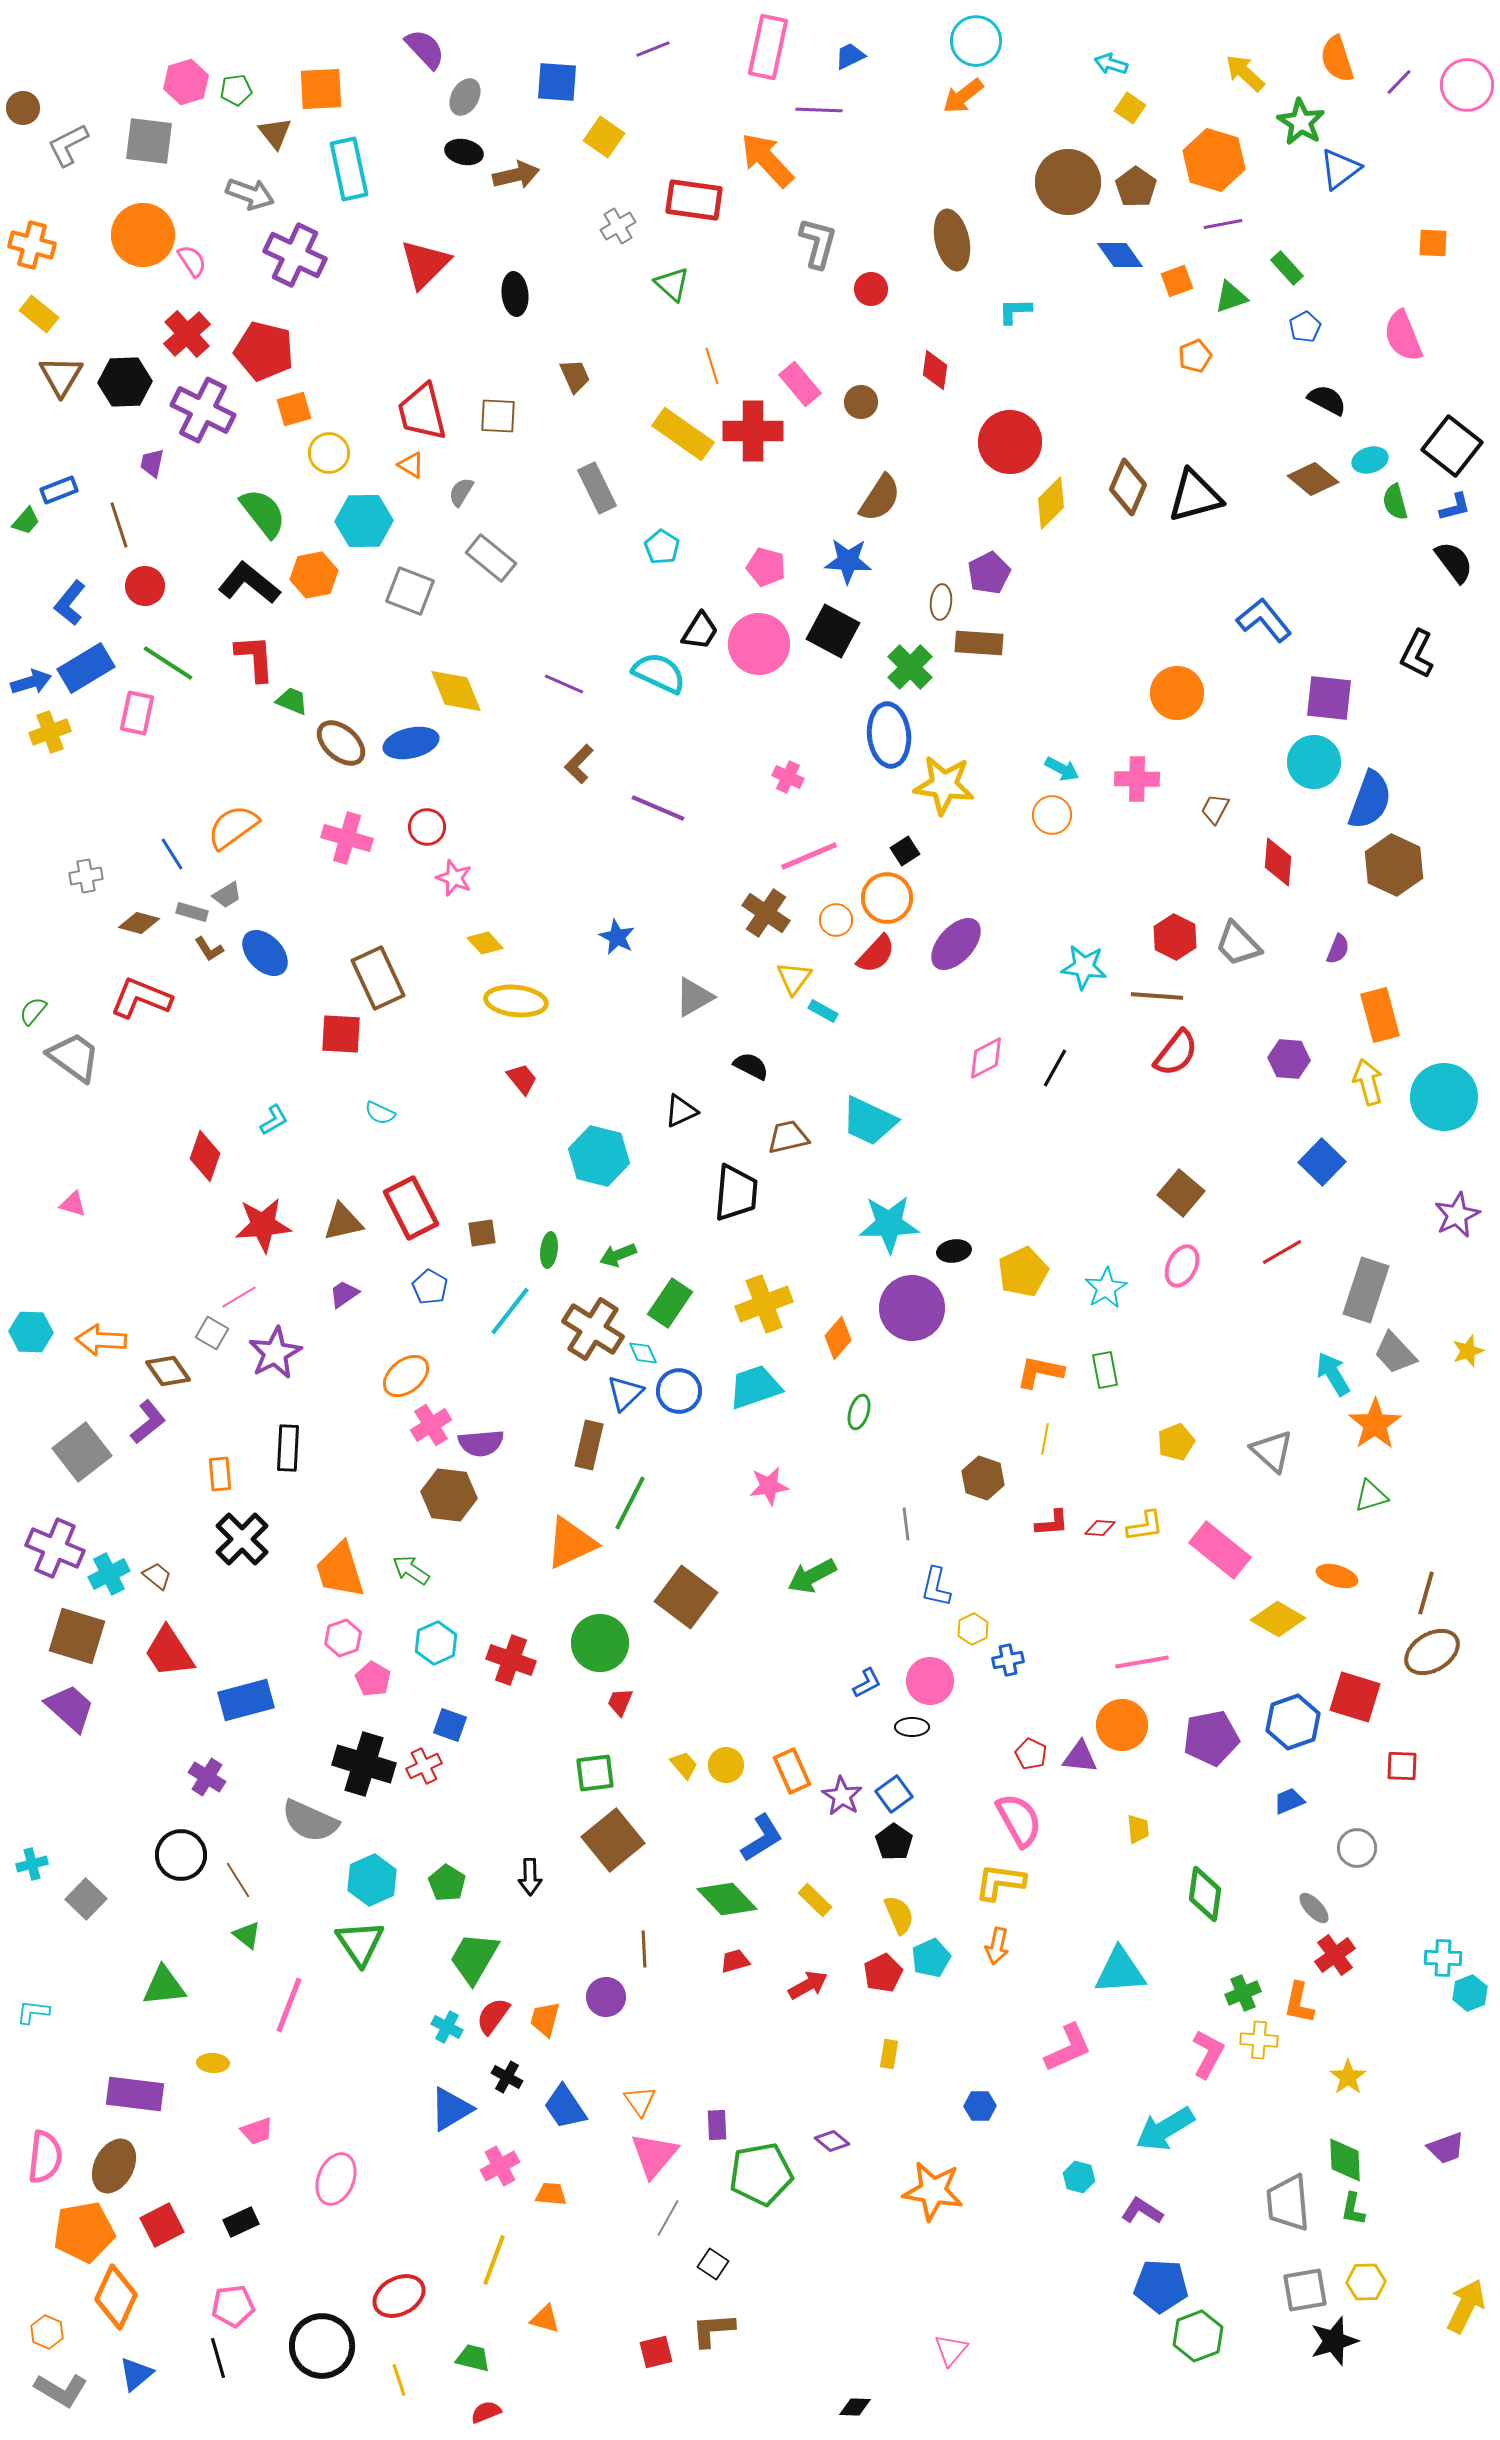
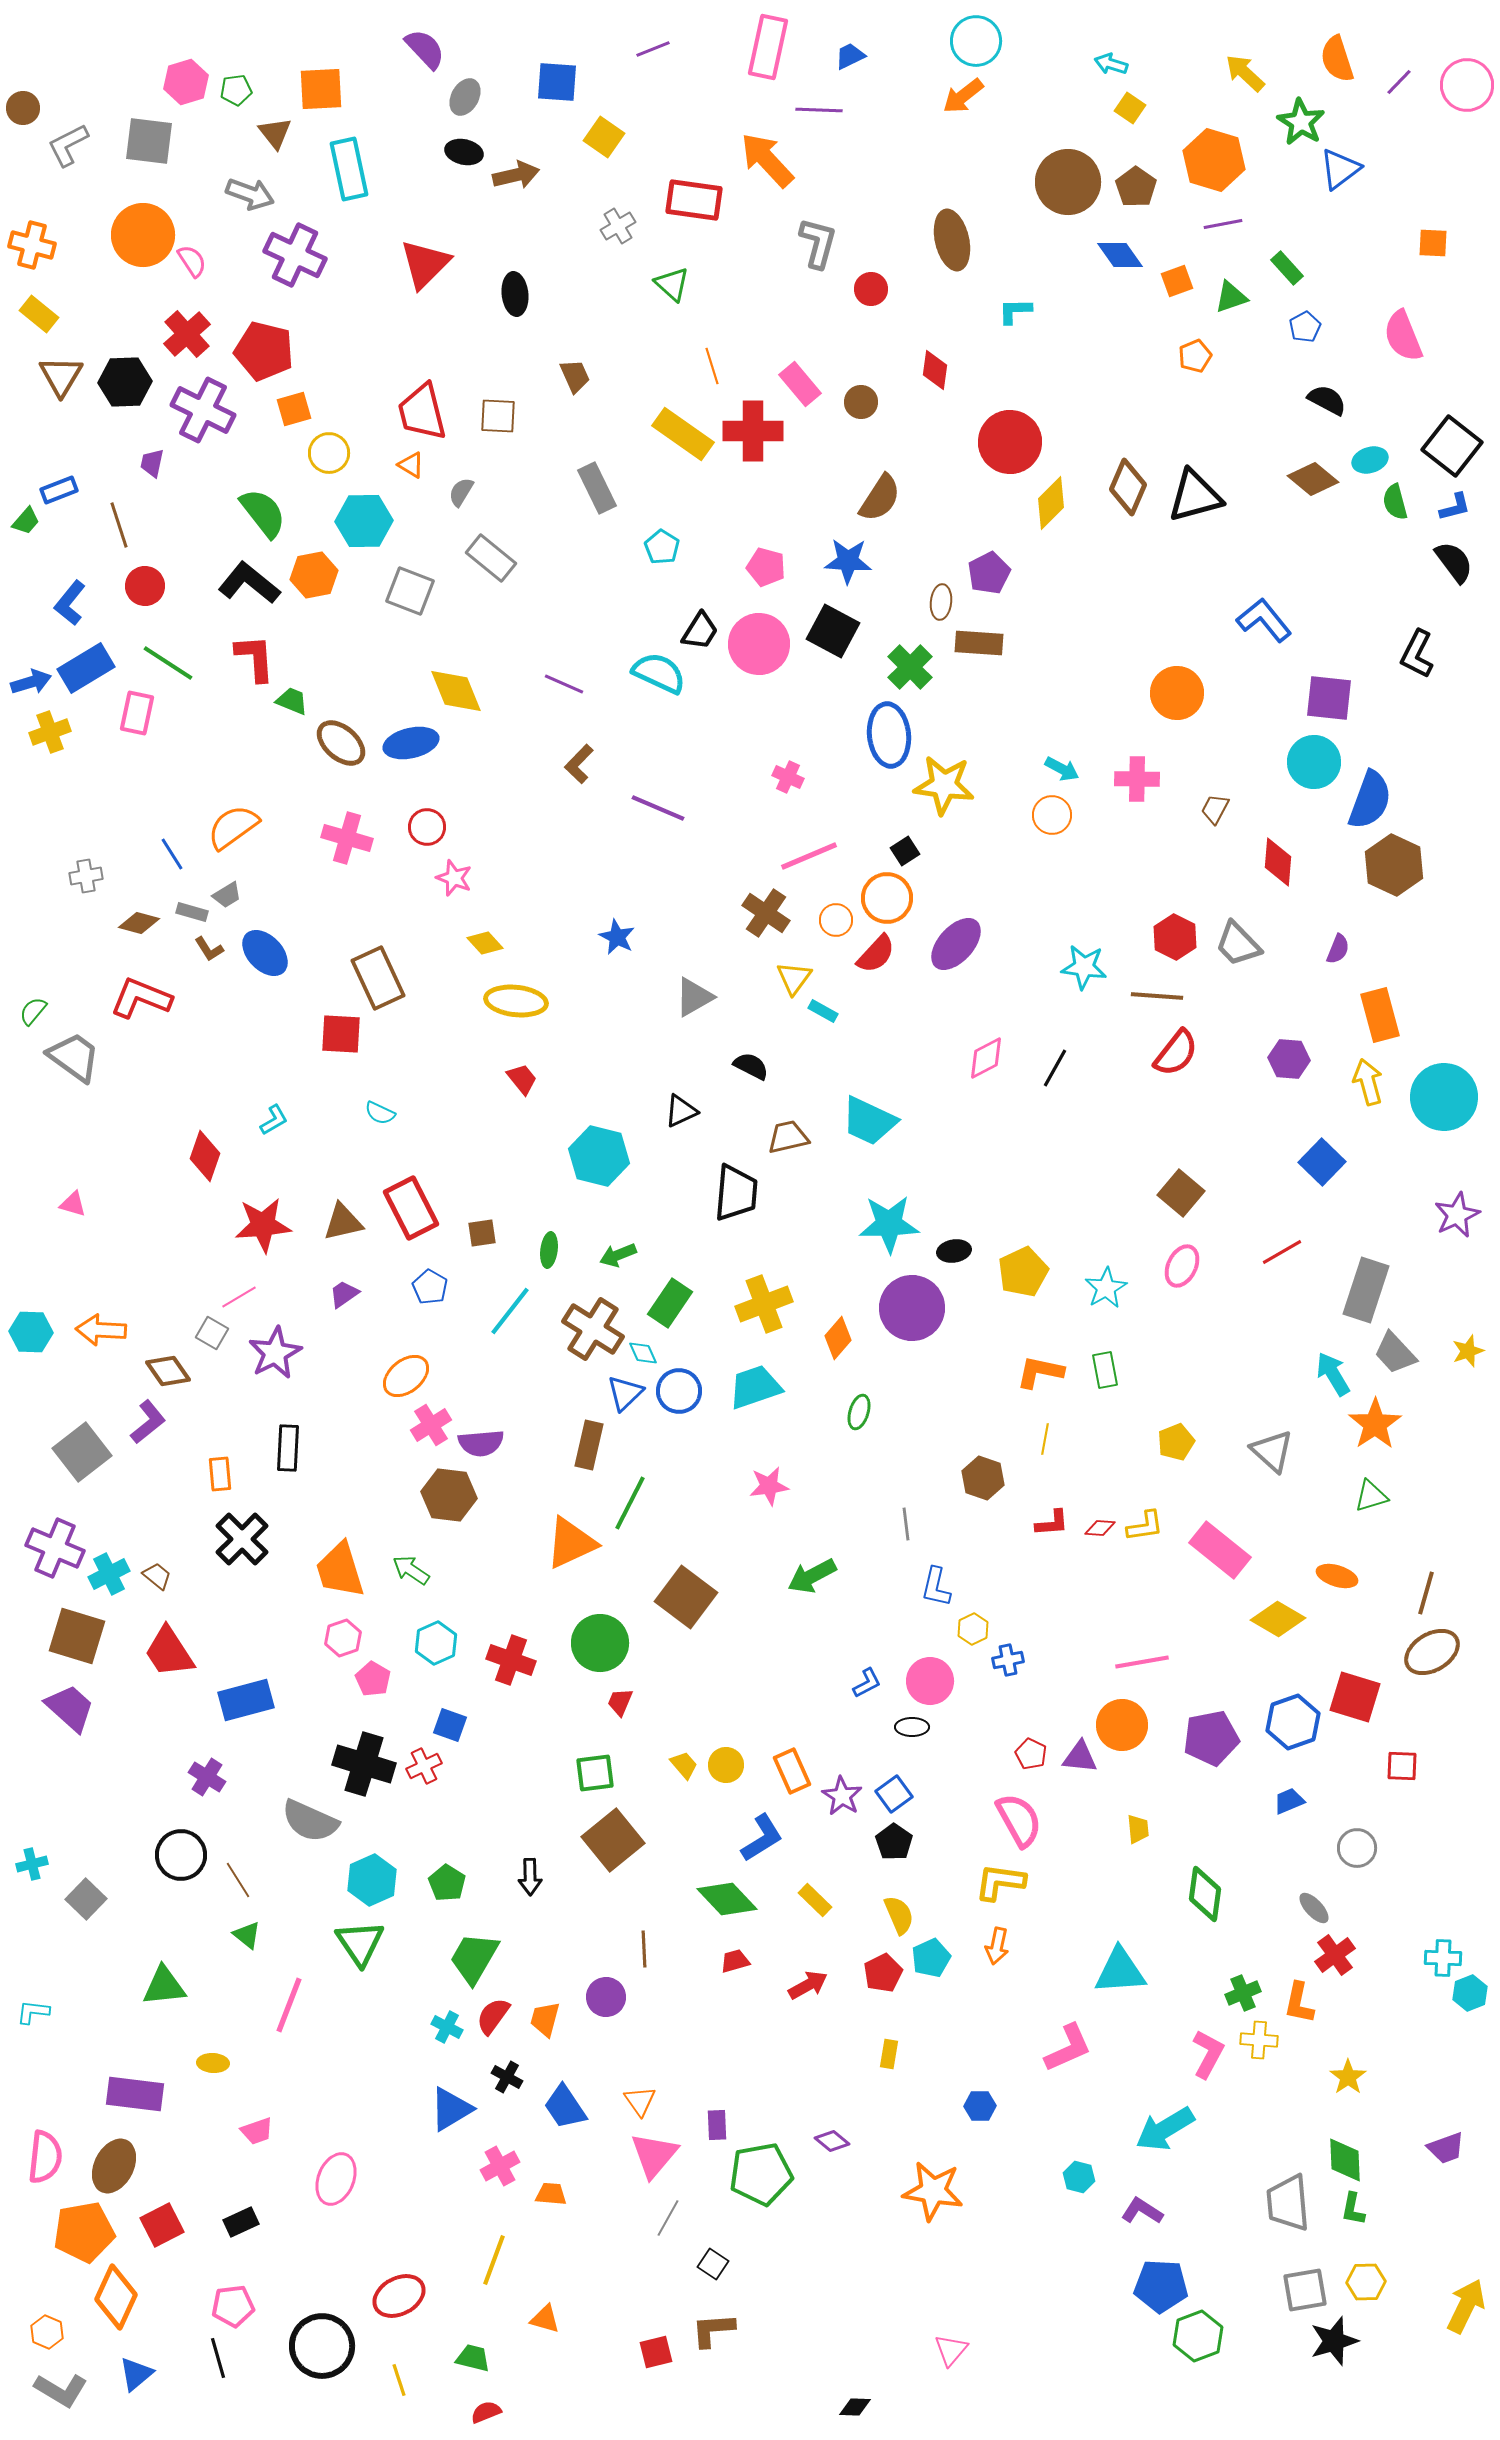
orange arrow at (101, 1340): moved 10 px up
